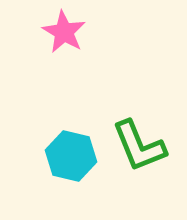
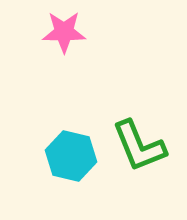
pink star: rotated 30 degrees counterclockwise
